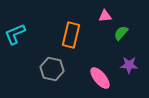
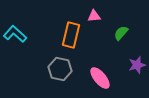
pink triangle: moved 11 px left
cyan L-shape: rotated 65 degrees clockwise
purple star: moved 8 px right; rotated 18 degrees counterclockwise
gray hexagon: moved 8 px right
